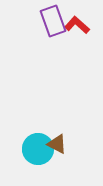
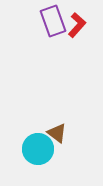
red L-shape: rotated 90 degrees clockwise
brown triangle: moved 11 px up; rotated 10 degrees clockwise
